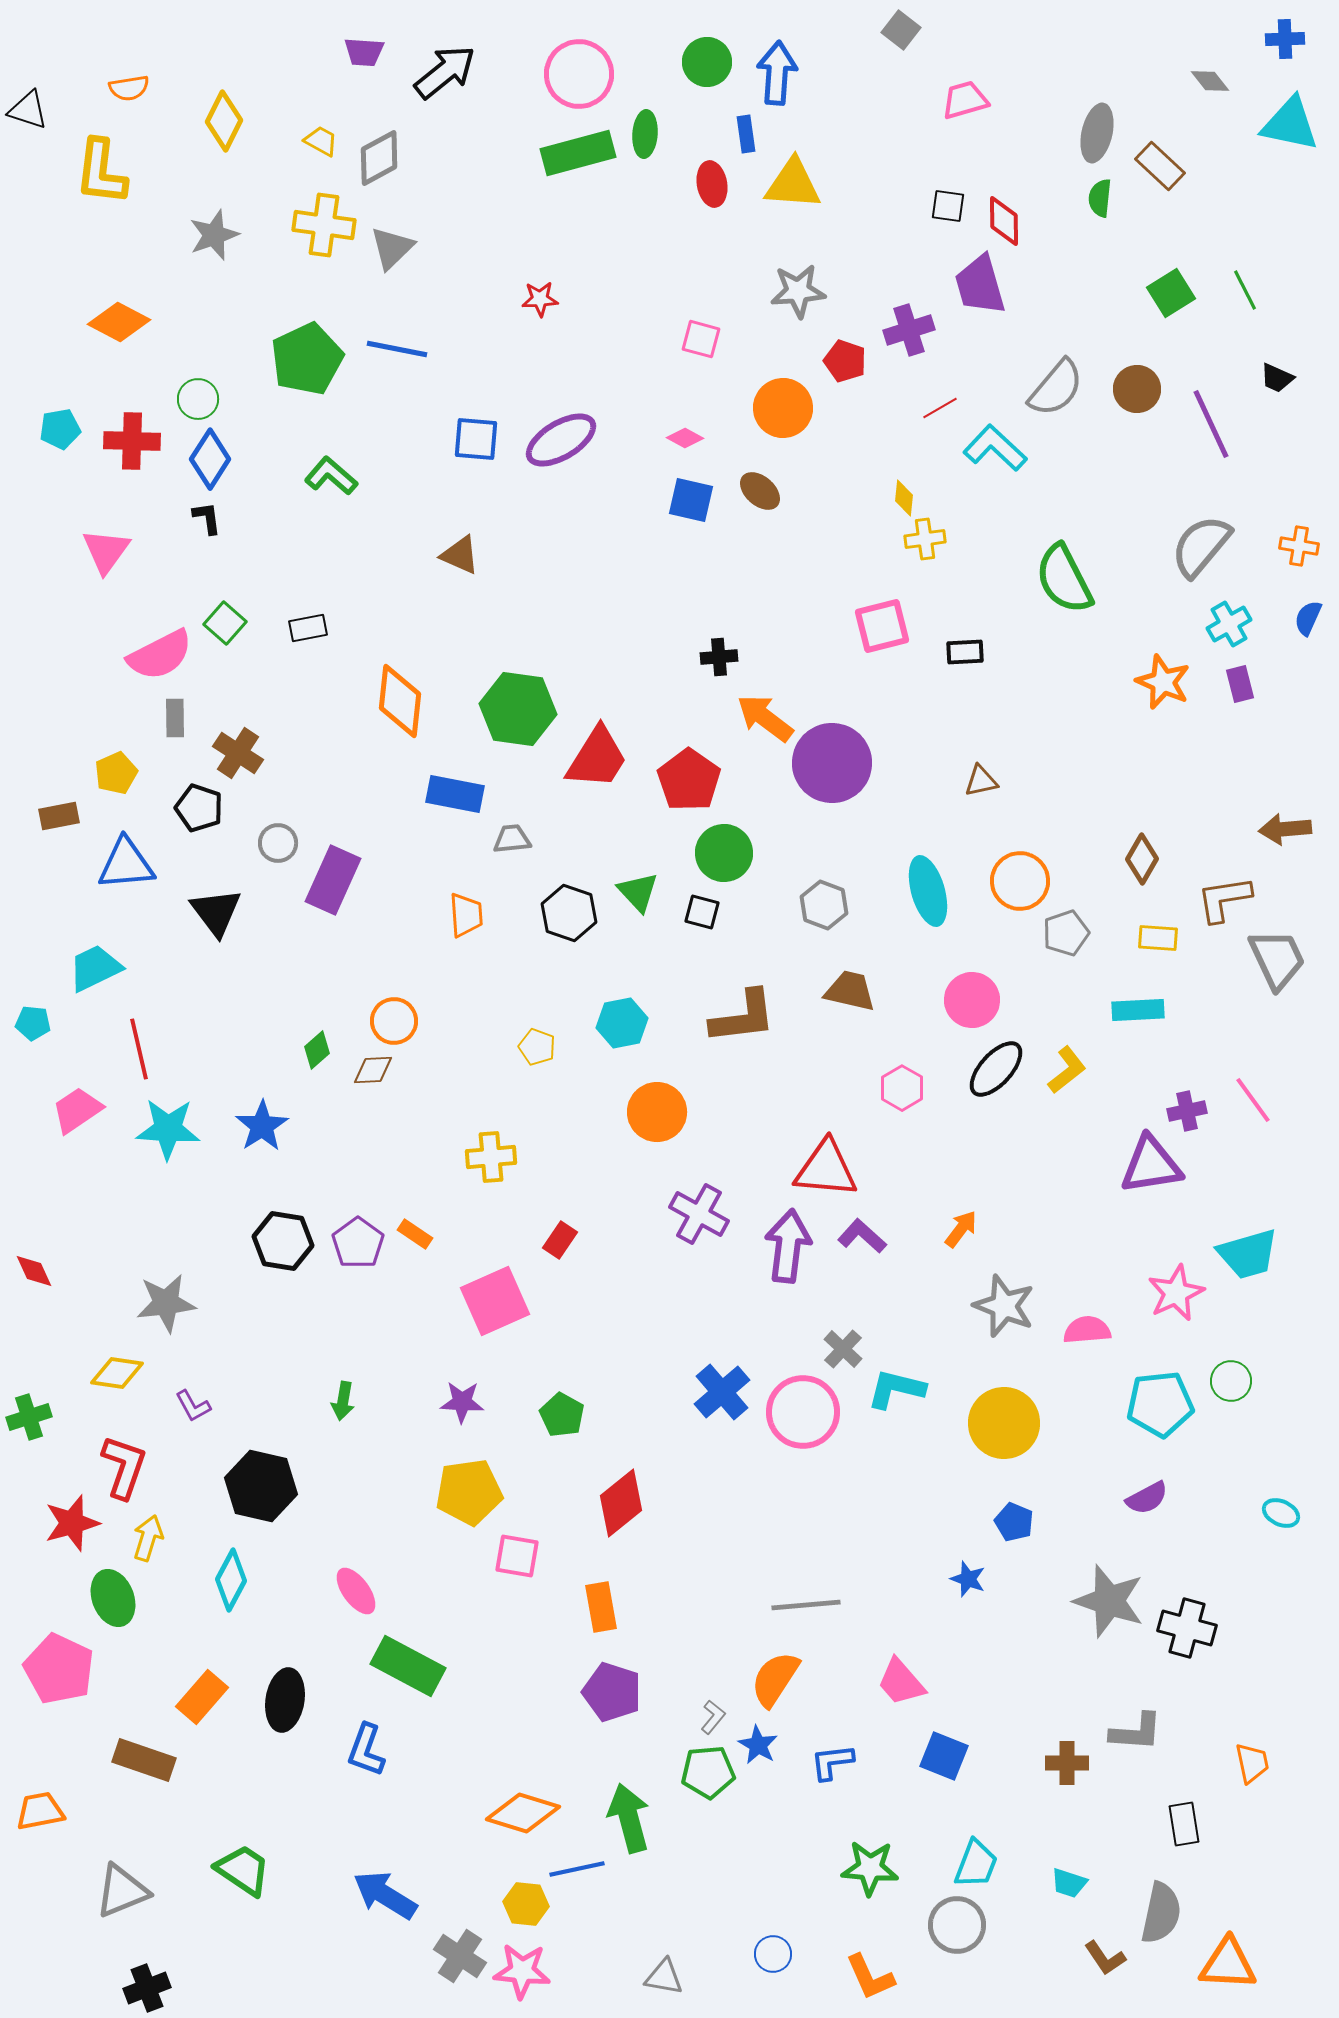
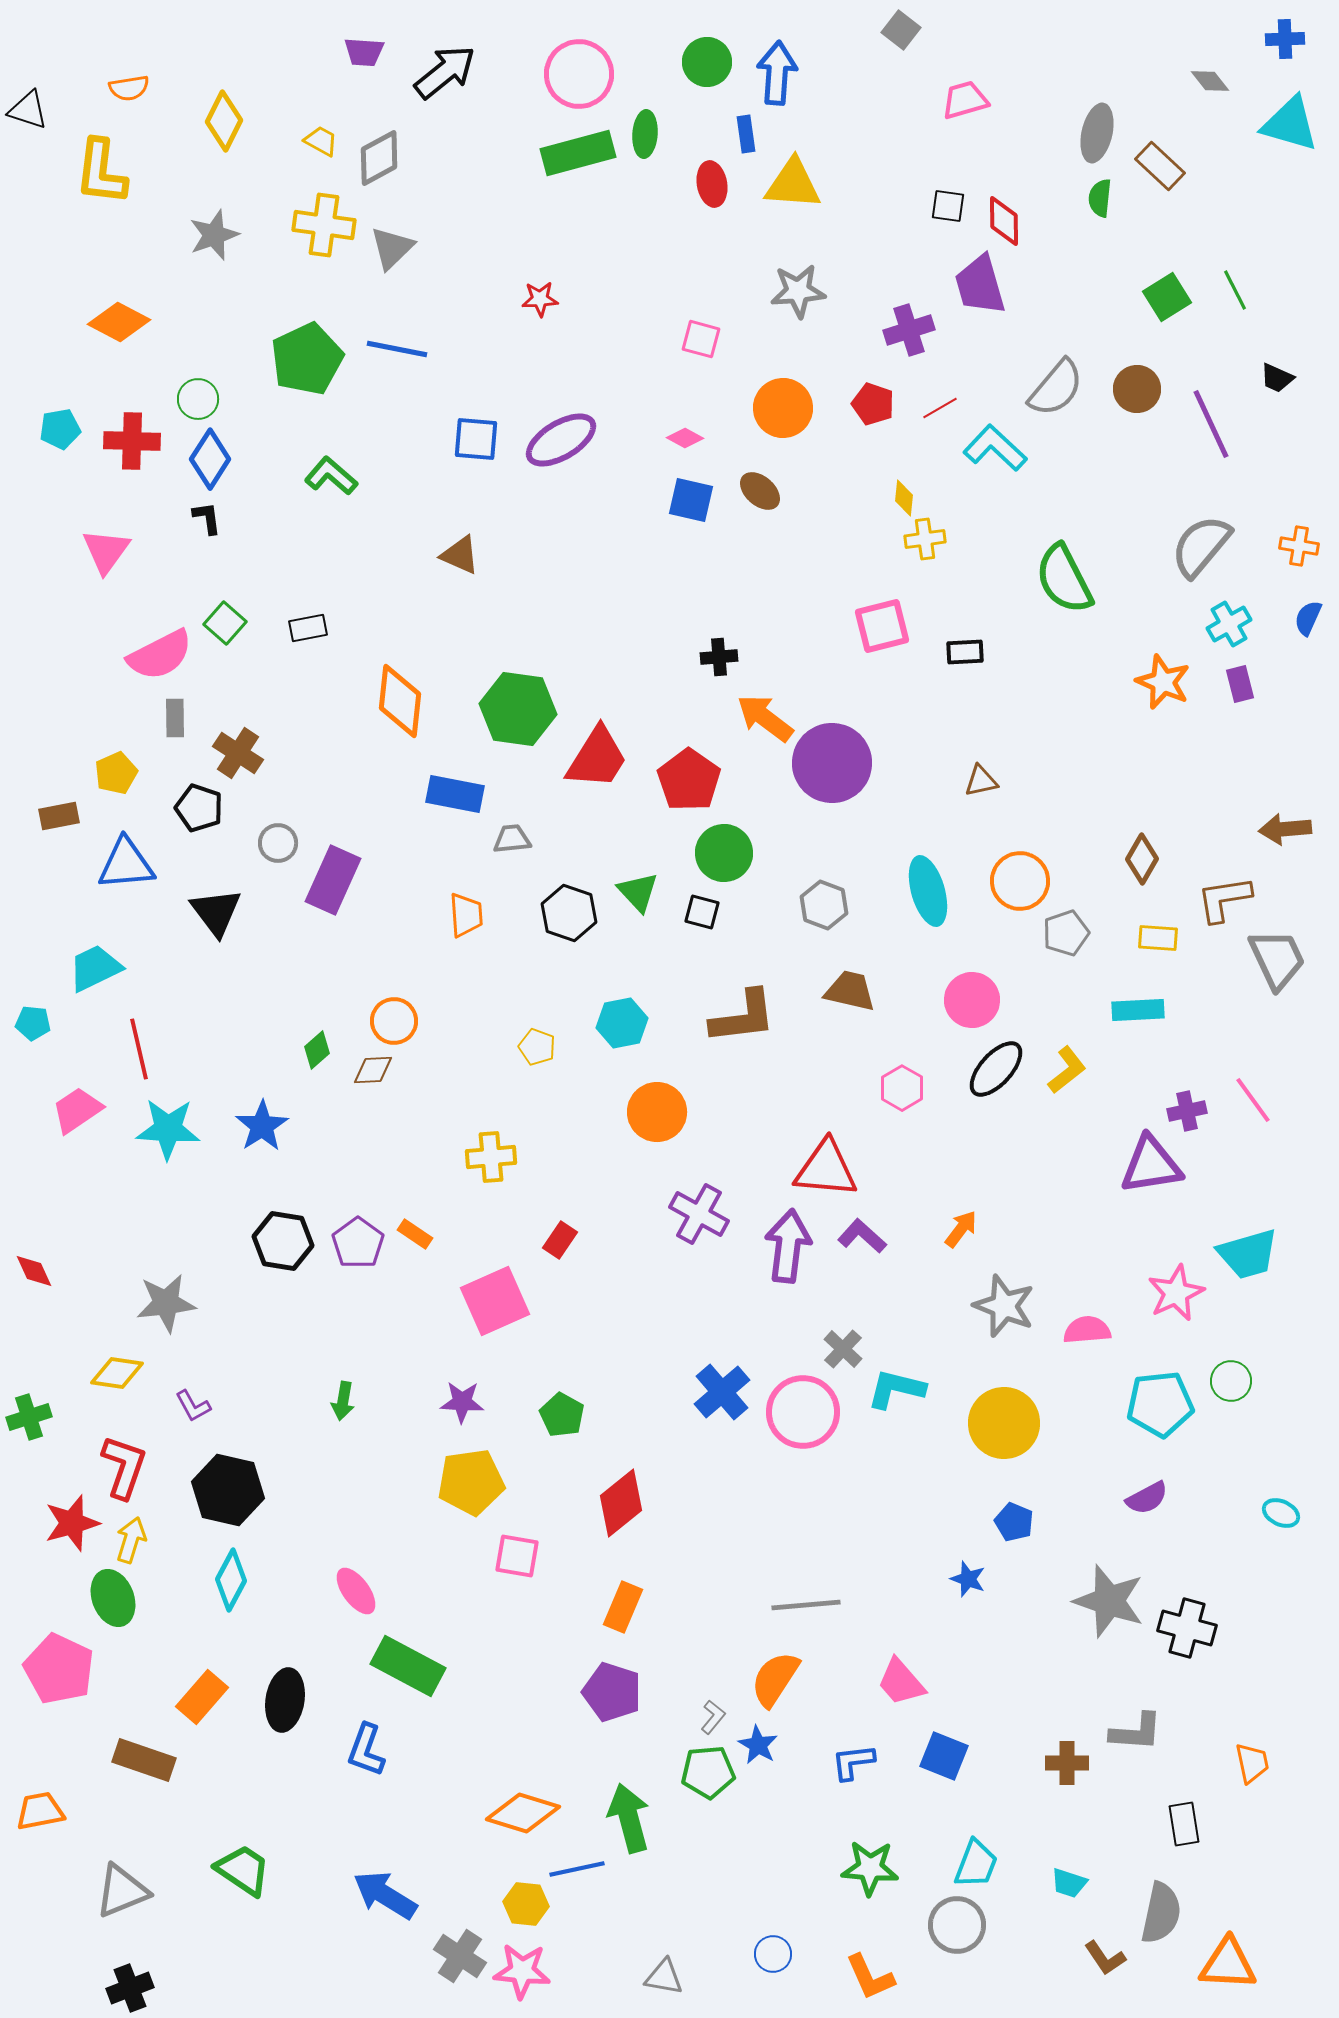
cyan triangle at (1290, 124): rotated 4 degrees clockwise
green line at (1245, 290): moved 10 px left
green square at (1171, 293): moved 4 px left, 4 px down
red pentagon at (845, 361): moved 28 px right, 43 px down
black hexagon at (261, 1486): moved 33 px left, 4 px down
yellow pentagon at (469, 1492): moved 2 px right, 10 px up
yellow arrow at (148, 1538): moved 17 px left, 2 px down
orange rectangle at (601, 1607): moved 22 px right; rotated 33 degrees clockwise
blue L-shape at (832, 1762): moved 21 px right
black cross at (147, 1988): moved 17 px left
